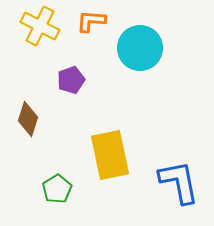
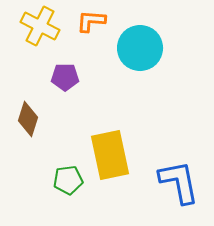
purple pentagon: moved 6 px left, 3 px up; rotated 20 degrees clockwise
green pentagon: moved 11 px right, 9 px up; rotated 24 degrees clockwise
